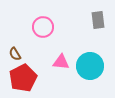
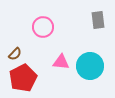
brown semicircle: rotated 104 degrees counterclockwise
